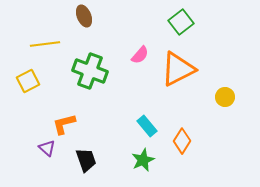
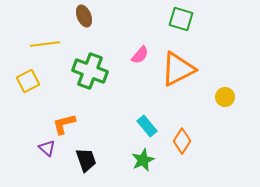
green square: moved 3 px up; rotated 35 degrees counterclockwise
